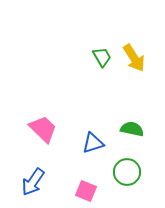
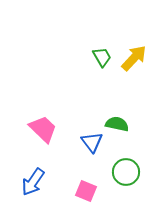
yellow arrow: rotated 104 degrees counterclockwise
green semicircle: moved 15 px left, 5 px up
blue triangle: moved 1 px left, 1 px up; rotated 50 degrees counterclockwise
green circle: moved 1 px left
